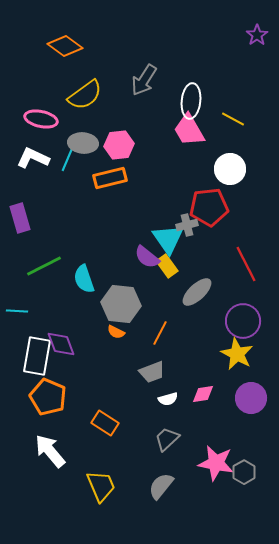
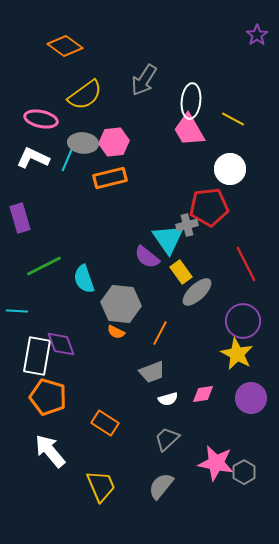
pink hexagon at (119, 145): moved 5 px left, 3 px up
yellow rectangle at (167, 266): moved 14 px right, 6 px down
orange pentagon at (48, 397): rotated 6 degrees counterclockwise
